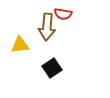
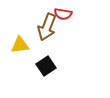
brown arrow: rotated 16 degrees clockwise
black square: moved 6 px left, 2 px up
